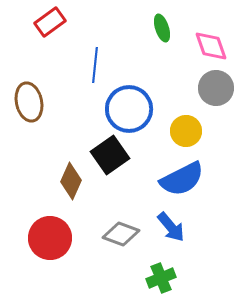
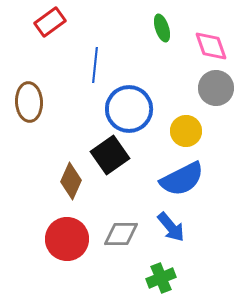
brown ellipse: rotated 9 degrees clockwise
gray diamond: rotated 21 degrees counterclockwise
red circle: moved 17 px right, 1 px down
